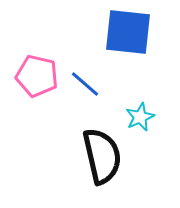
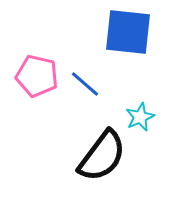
black semicircle: rotated 50 degrees clockwise
